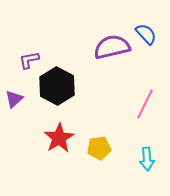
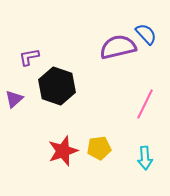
purple semicircle: moved 6 px right
purple L-shape: moved 3 px up
black hexagon: rotated 9 degrees counterclockwise
red star: moved 4 px right, 13 px down; rotated 12 degrees clockwise
cyan arrow: moved 2 px left, 1 px up
